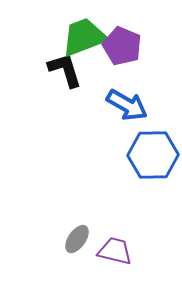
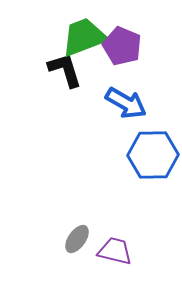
blue arrow: moved 1 px left, 2 px up
